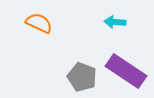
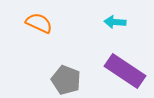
purple rectangle: moved 1 px left
gray pentagon: moved 16 px left, 3 px down
